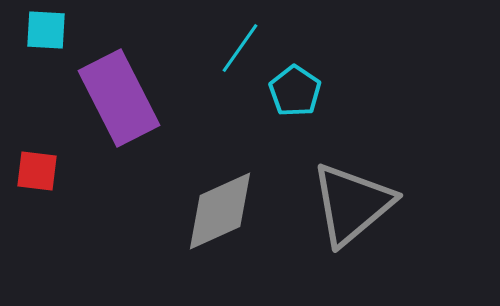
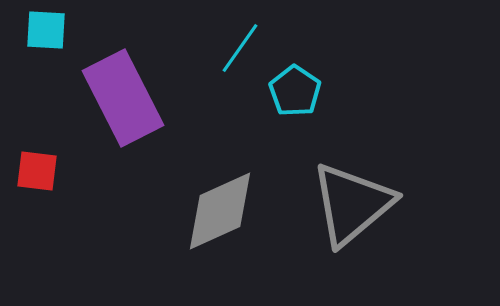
purple rectangle: moved 4 px right
